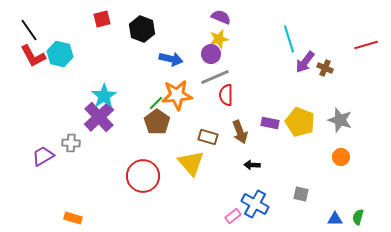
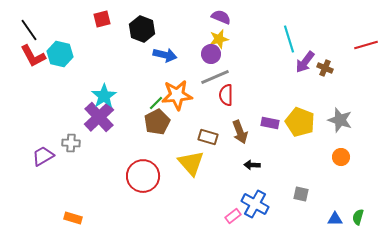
blue arrow: moved 6 px left, 4 px up
brown pentagon: rotated 10 degrees clockwise
